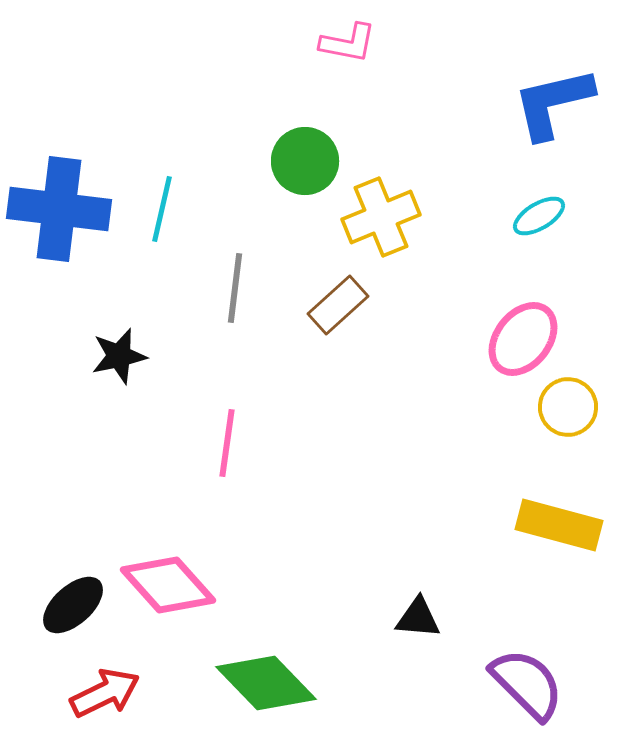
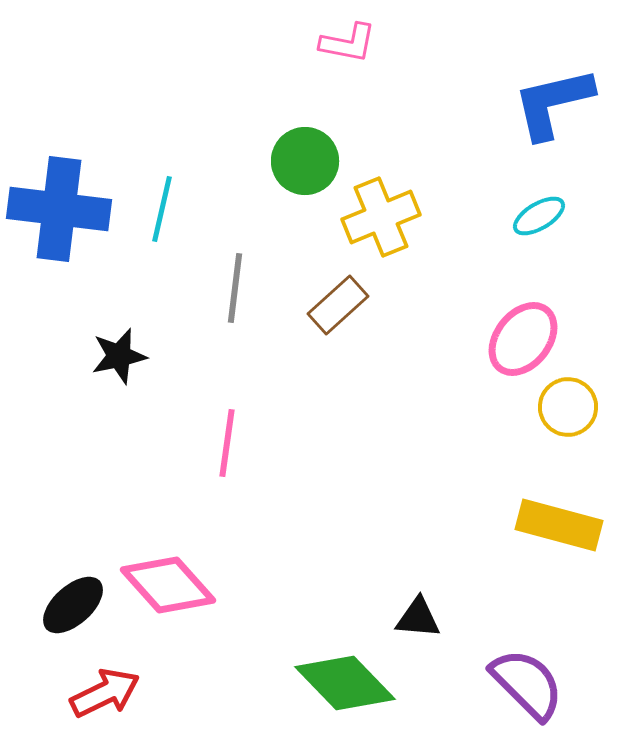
green diamond: moved 79 px right
